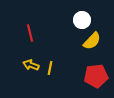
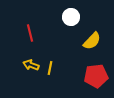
white circle: moved 11 px left, 3 px up
